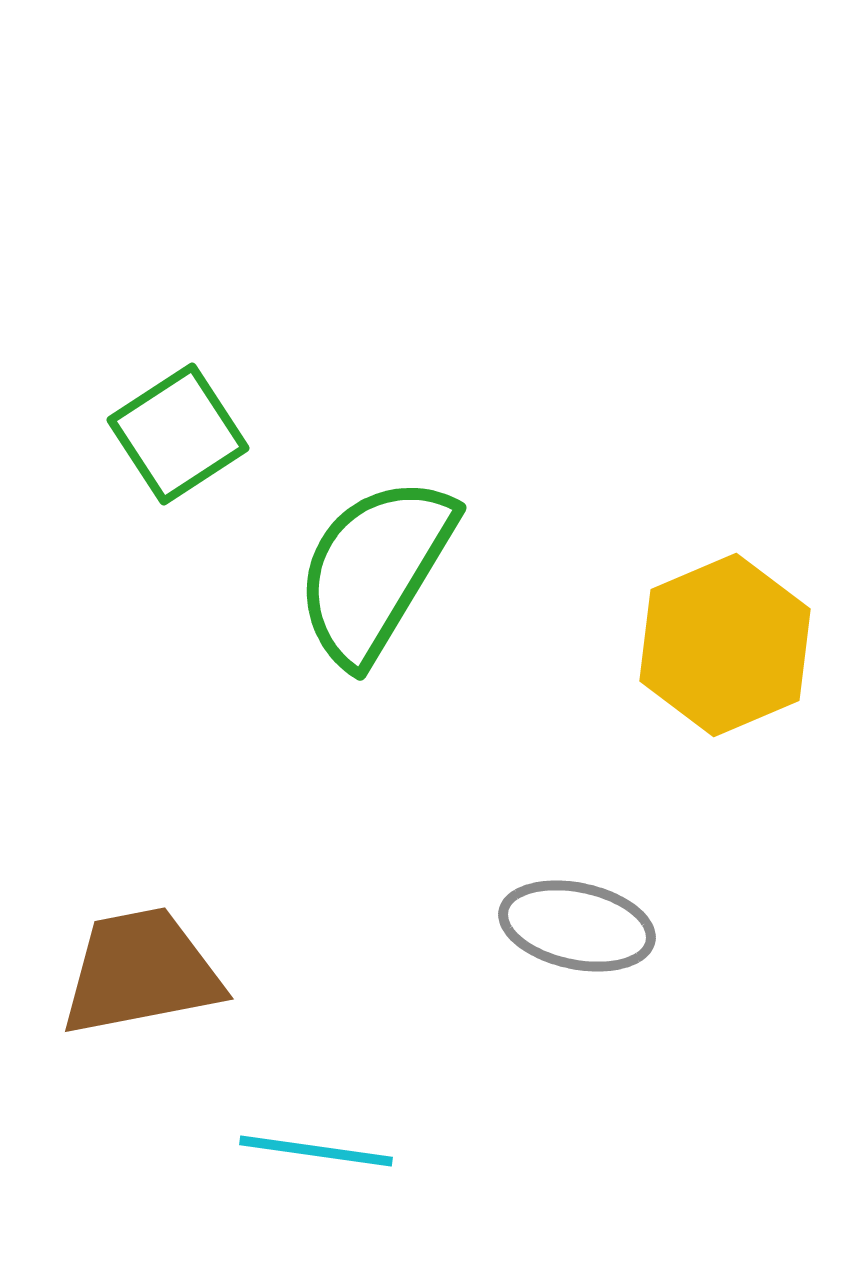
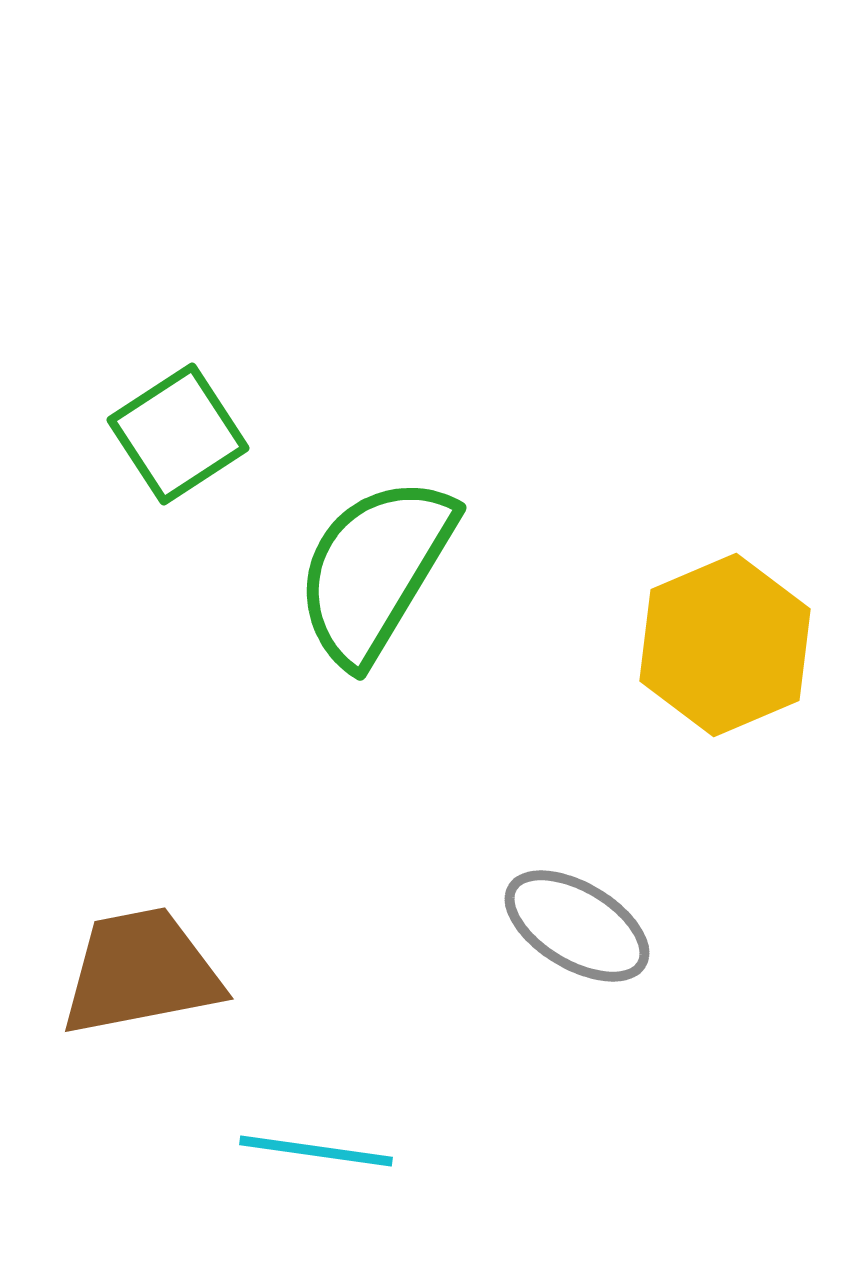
gray ellipse: rotated 19 degrees clockwise
